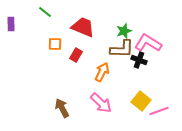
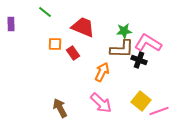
green star: rotated 14 degrees clockwise
red rectangle: moved 3 px left, 2 px up; rotated 64 degrees counterclockwise
brown arrow: moved 2 px left
